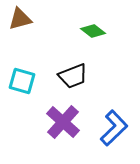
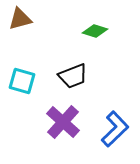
green diamond: moved 2 px right; rotated 20 degrees counterclockwise
blue L-shape: moved 1 px right, 1 px down
